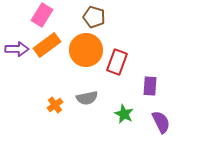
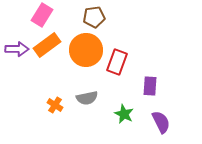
brown pentagon: rotated 25 degrees counterclockwise
orange cross: rotated 21 degrees counterclockwise
